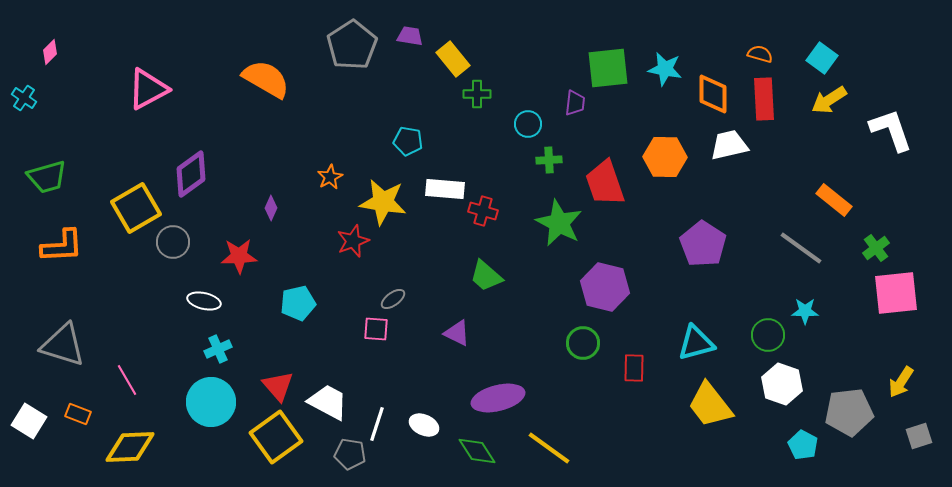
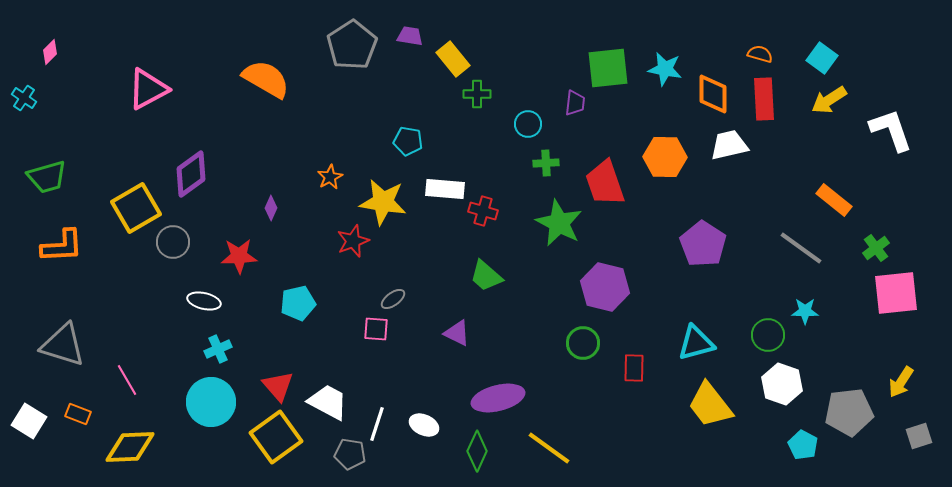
green cross at (549, 160): moved 3 px left, 3 px down
green diamond at (477, 451): rotated 57 degrees clockwise
